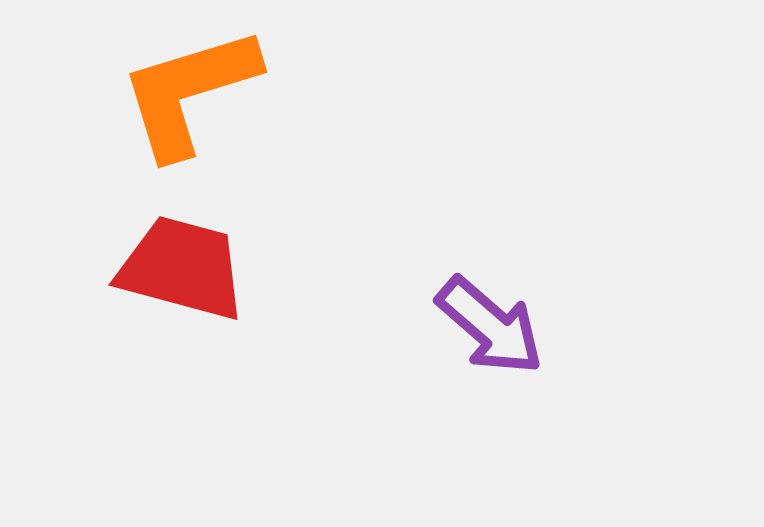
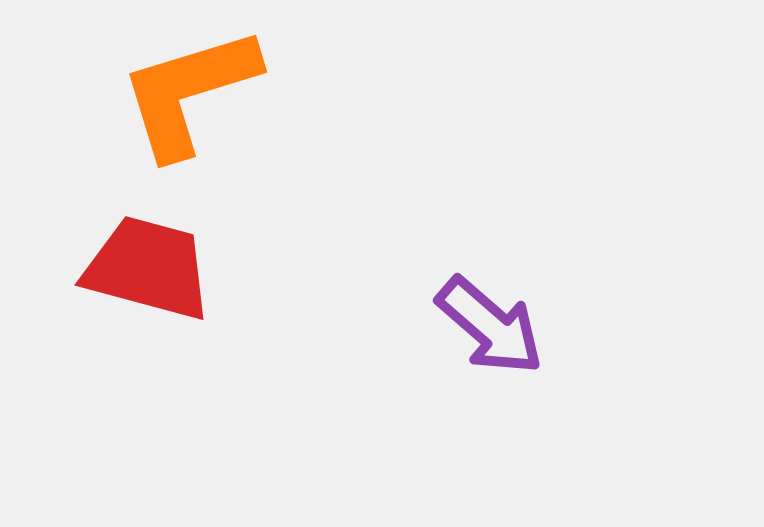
red trapezoid: moved 34 px left
